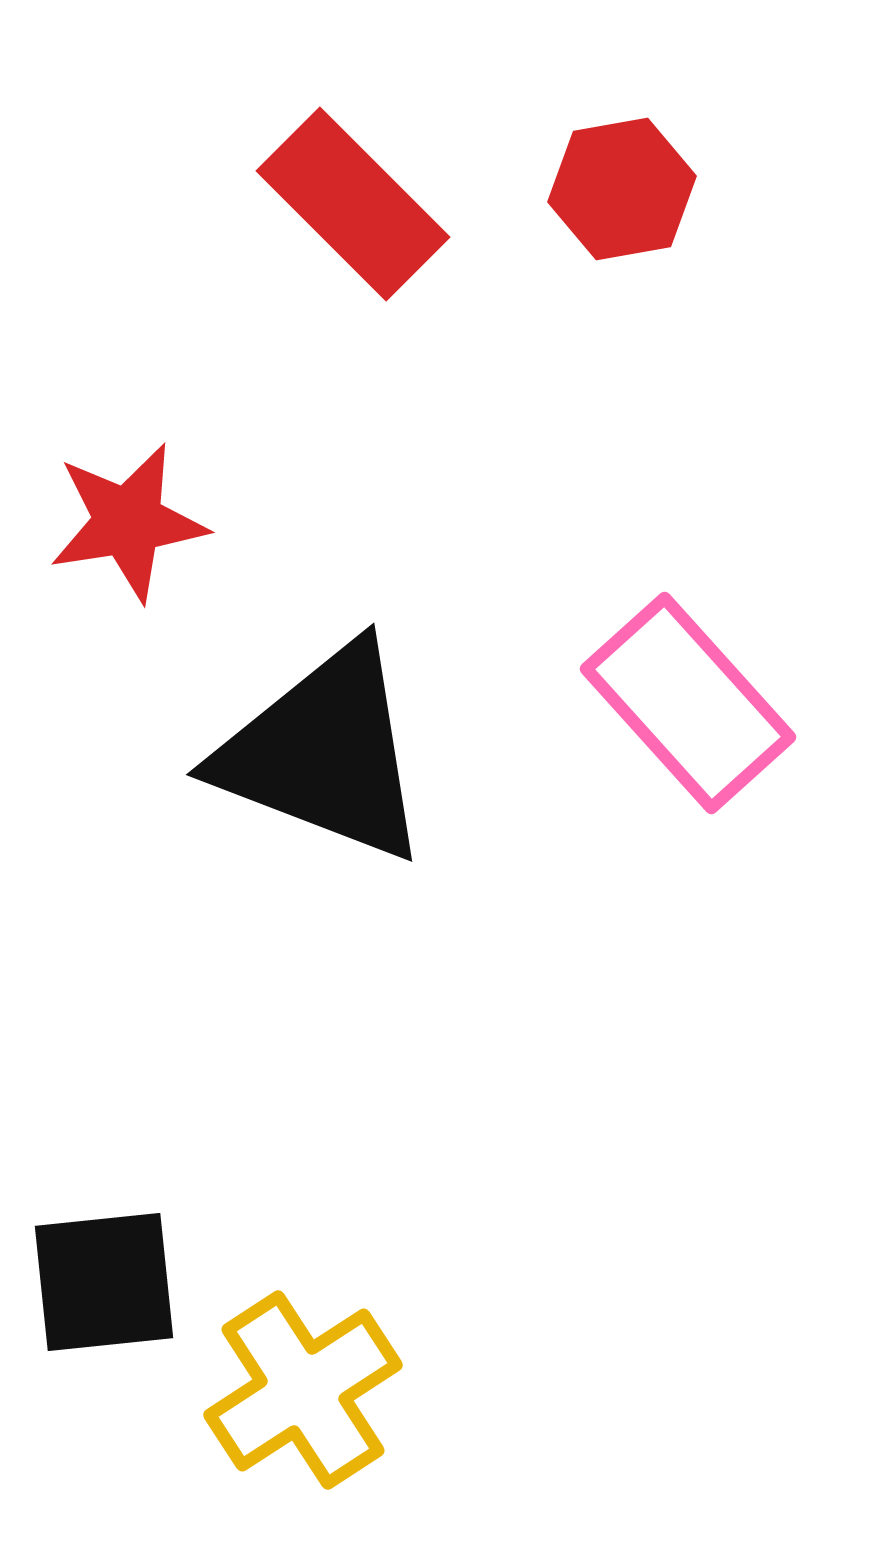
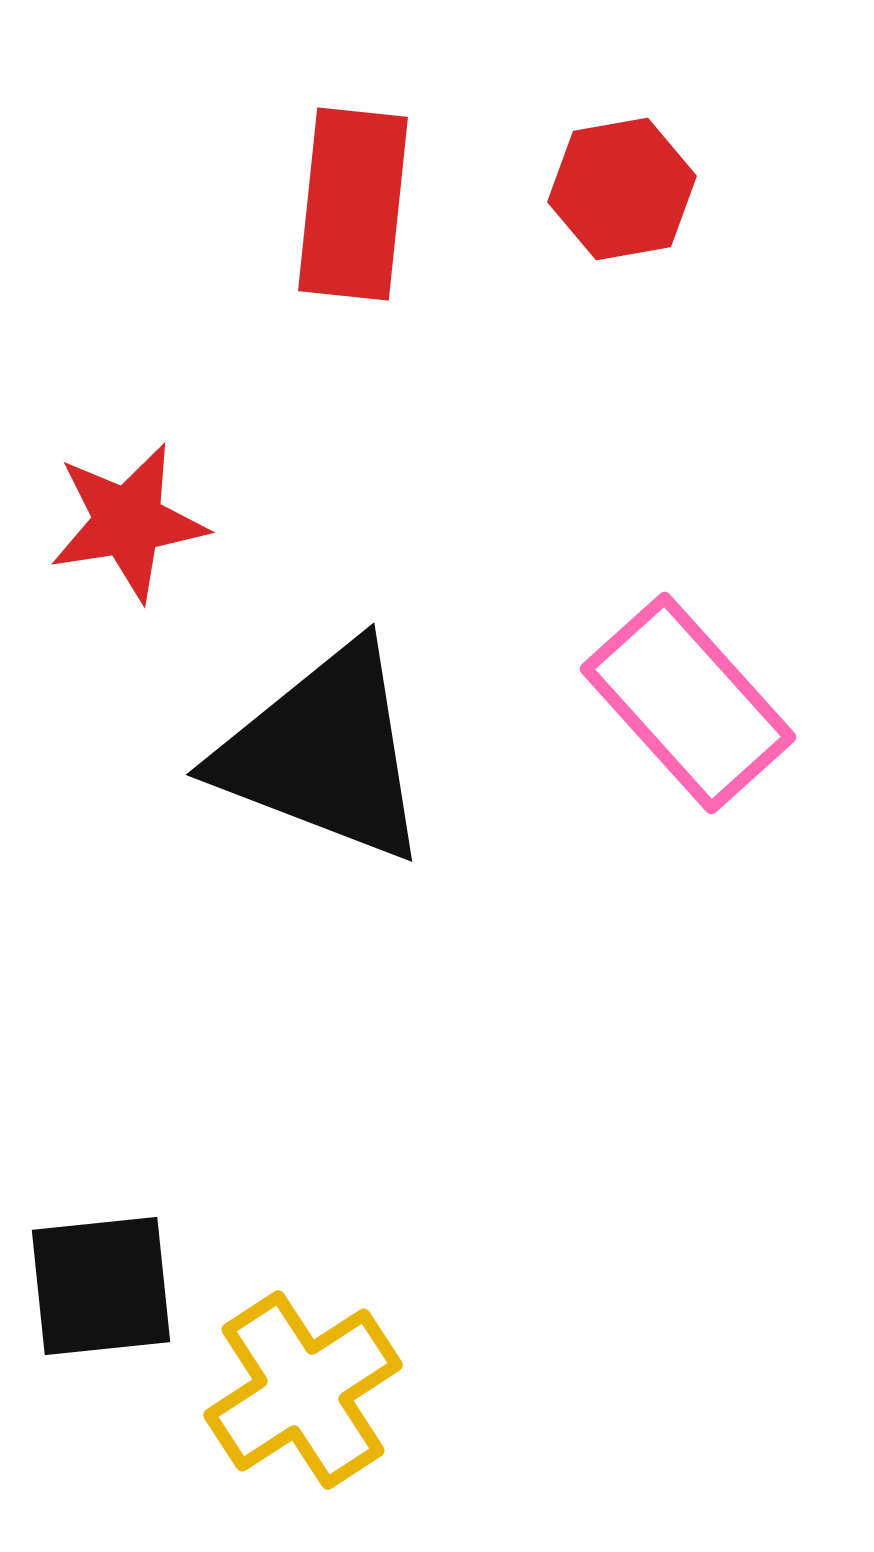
red rectangle: rotated 51 degrees clockwise
black square: moved 3 px left, 4 px down
